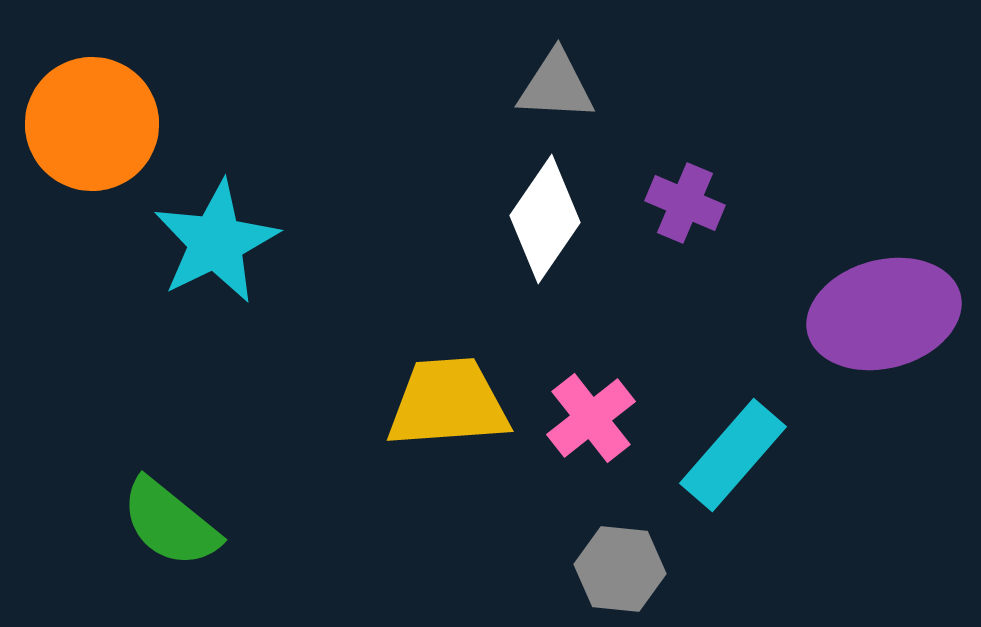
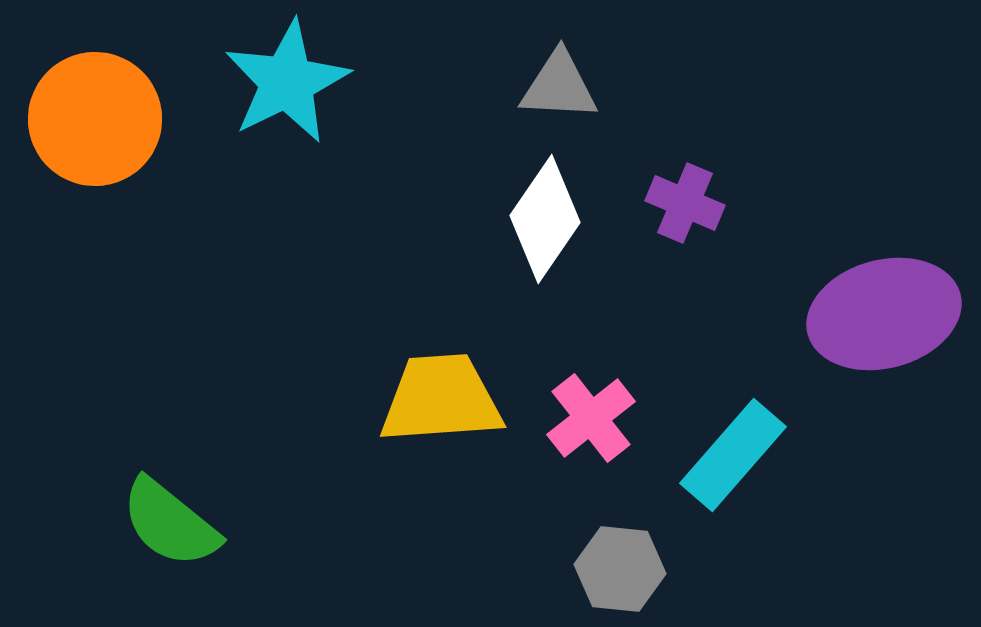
gray triangle: moved 3 px right
orange circle: moved 3 px right, 5 px up
cyan star: moved 71 px right, 160 px up
yellow trapezoid: moved 7 px left, 4 px up
